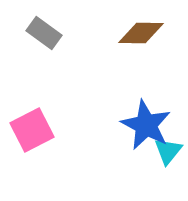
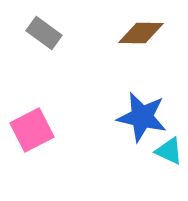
blue star: moved 4 px left, 8 px up; rotated 15 degrees counterclockwise
cyan triangle: moved 1 px right; rotated 44 degrees counterclockwise
